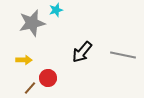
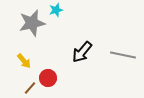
yellow arrow: moved 1 px down; rotated 49 degrees clockwise
